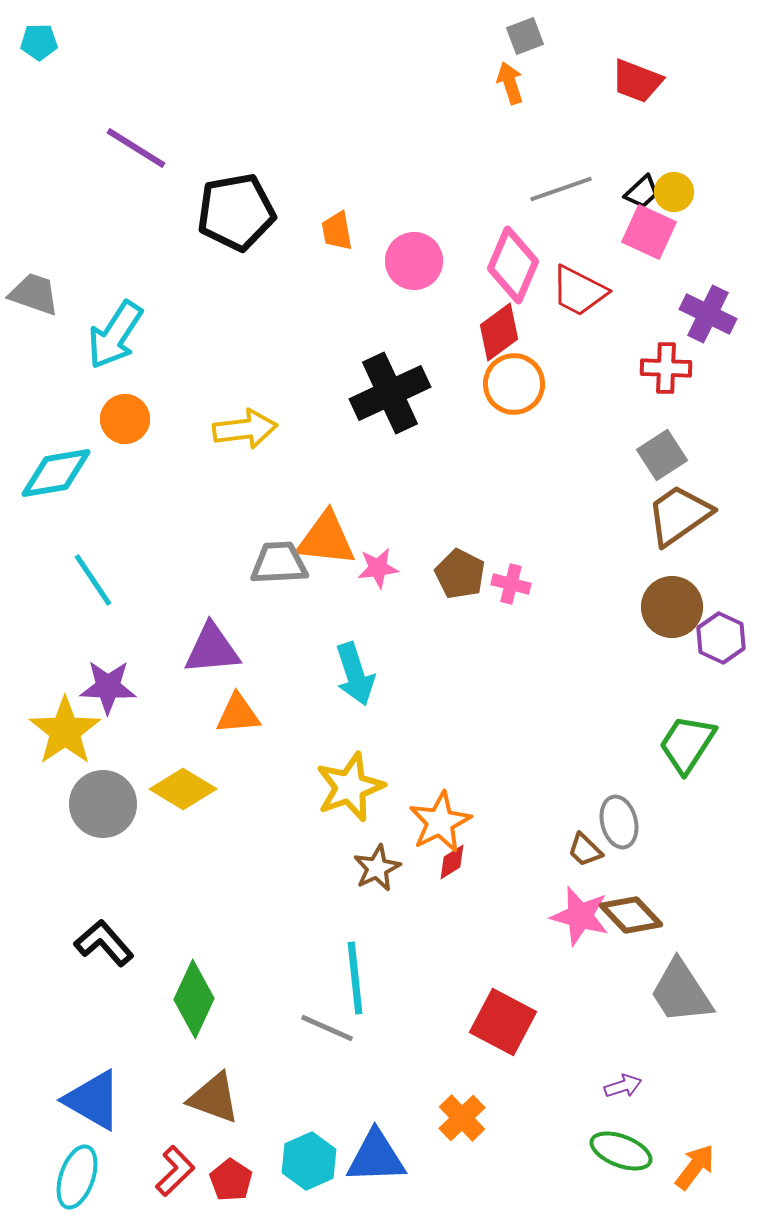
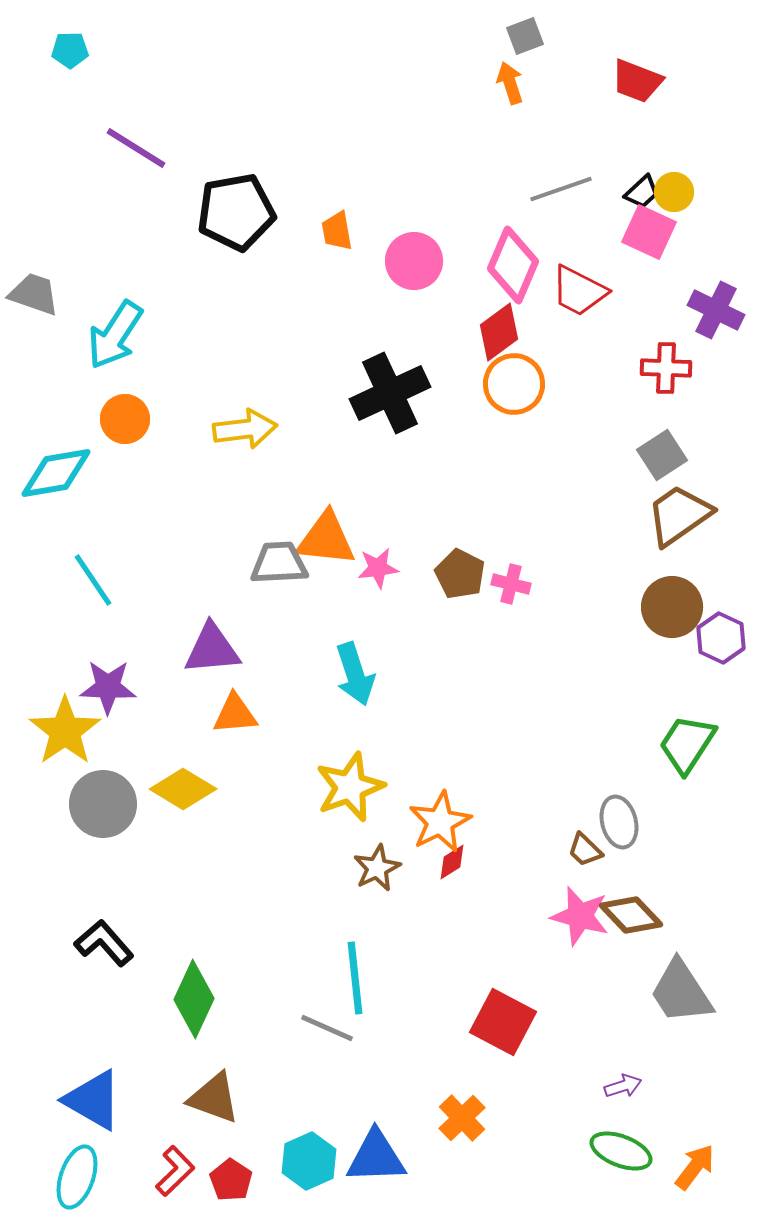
cyan pentagon at (39, 42): moved 31 px right, 8 px down
purple cross at (708, 314): moved 8 px right, 4 px up
orange triangle at (238, 714): moved 3 px left
